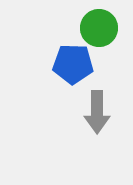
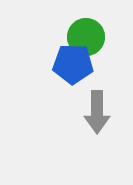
green circle: moved 13 px left, 9 px down
